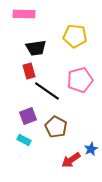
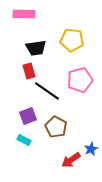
yellow pentagon: moved 3 px left, 4 px down
